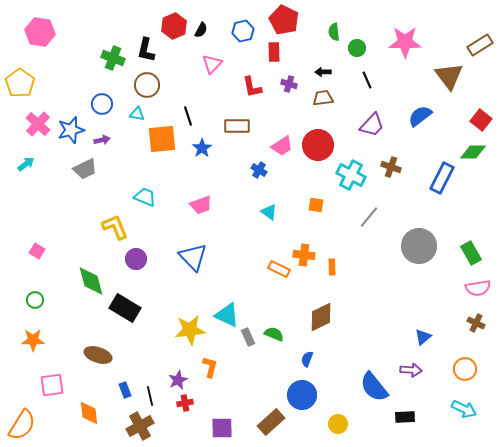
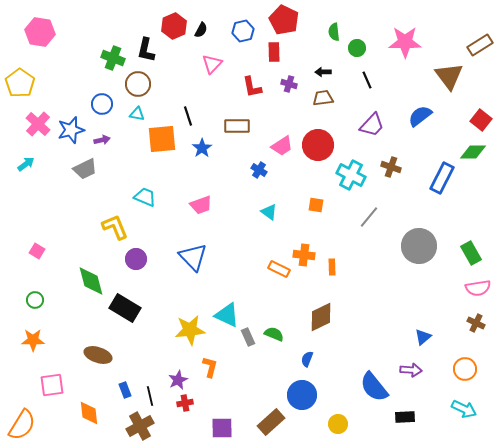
brown circle at (147, 85): moved 9 px left, 1 px up
